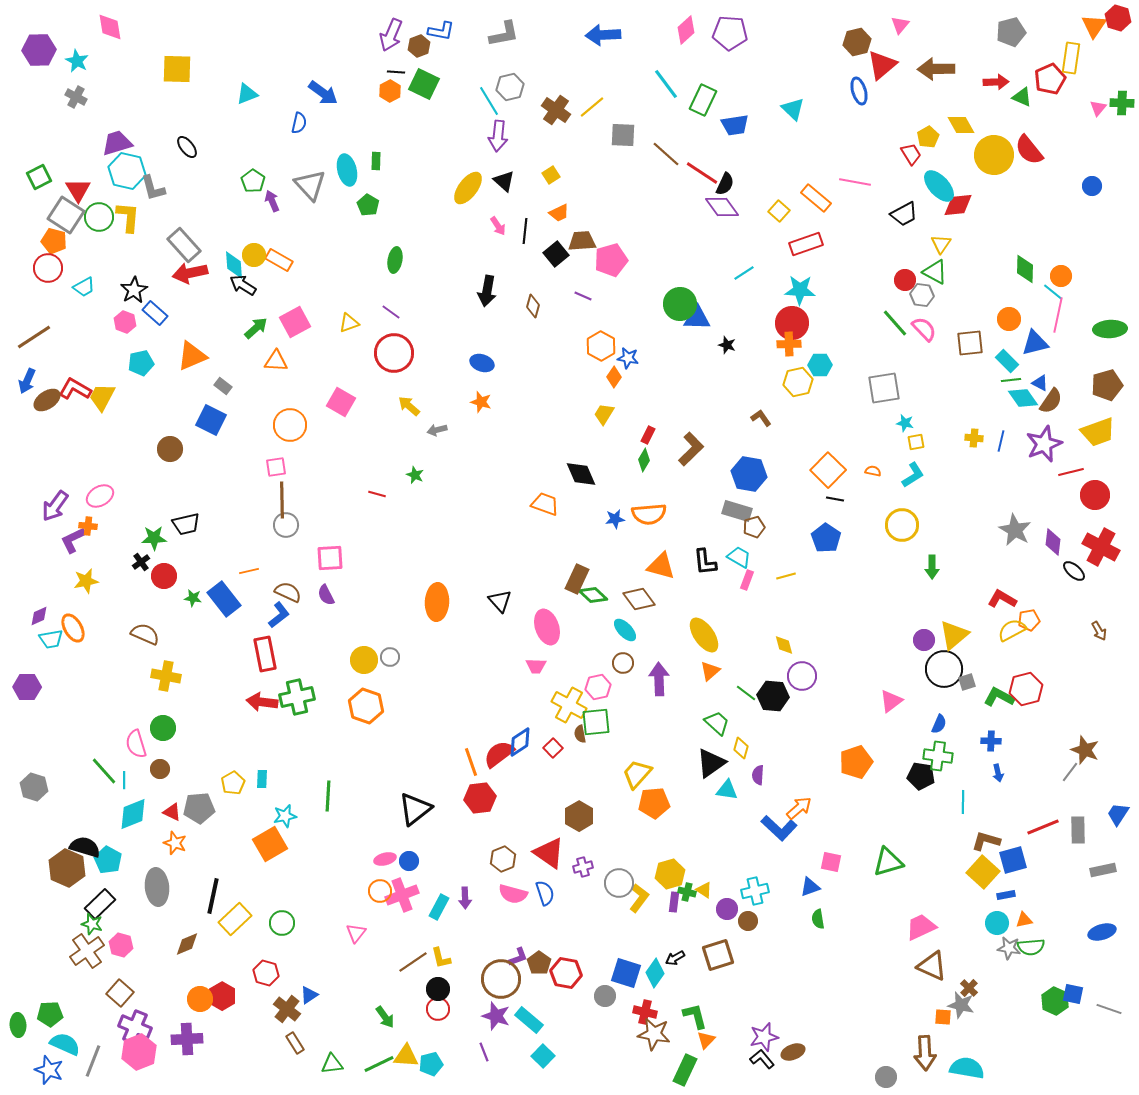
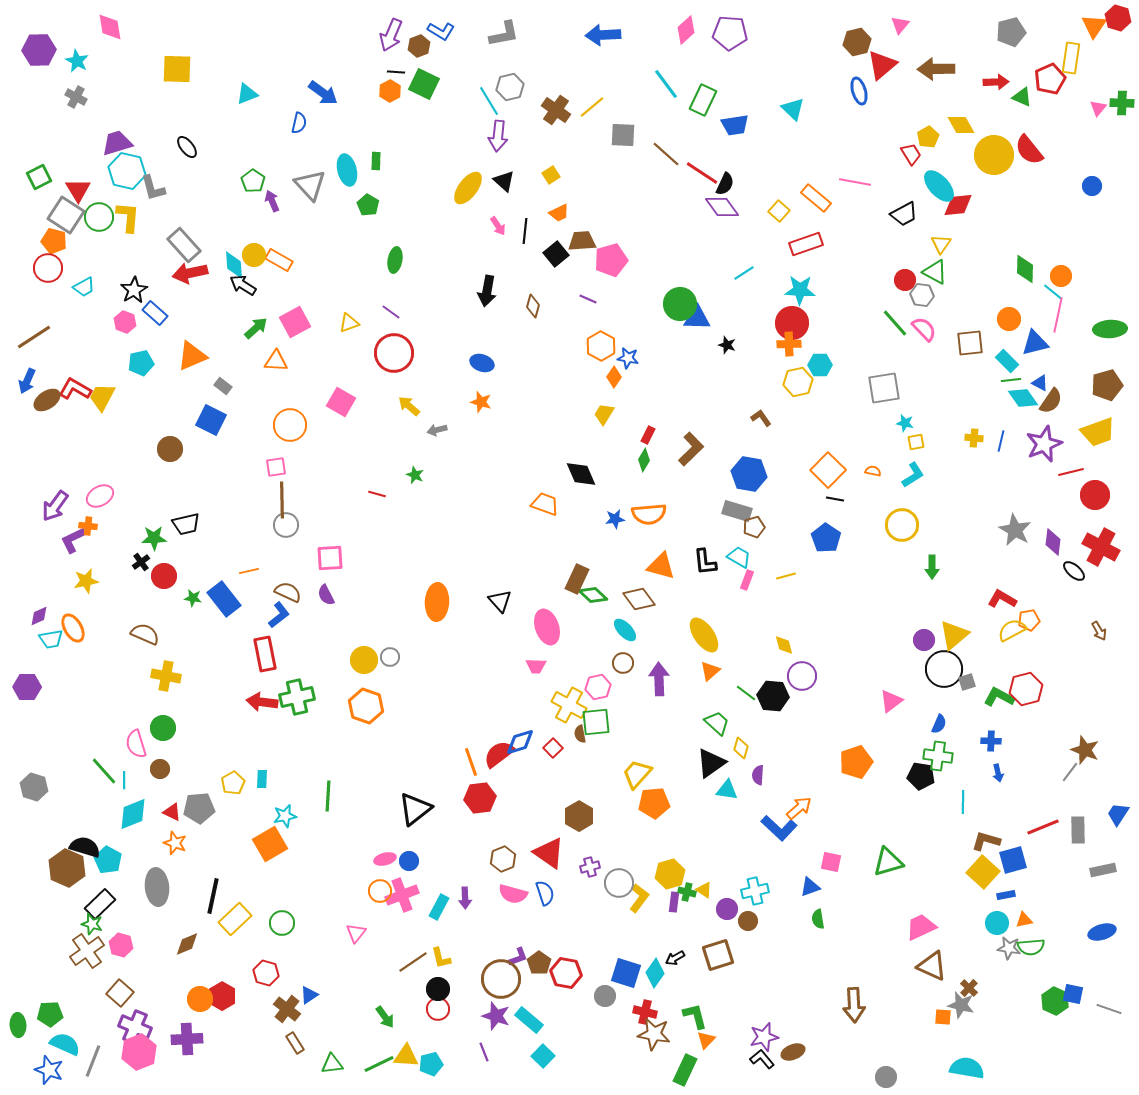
blue L-shape at (441, 31): rotated 20 degrees clockwise
purple line at (583, 296): moved 5 px right, 3 px down
blue diamond at (520, 742): rotated 16 degrees clockwise
purple cross at (583, 867): moved 7 px right
brown arrow at (925, 1053): moved 71 px left, 48 px up
